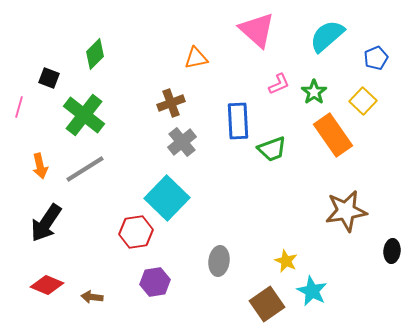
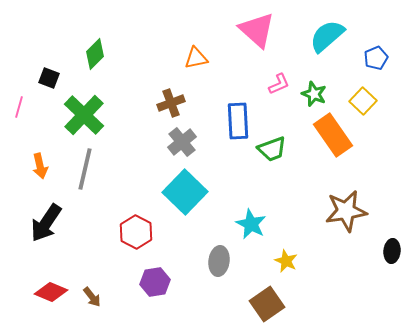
green star: moved 2 px down; rotated 15 degrees counterclockwise
green cross: rotated 6 degrees clockwise
gray line: rotated 45 degrees counterclockwise
cyan square: moved 18 px right, 6 px up
red hexagon: rotated 24 degrees counterclockwise
red diamond: moved 4 px right, 7 px down
cyan star: moved 61 px left, 67 px up
brown arrow: rotated 135 degrees counterclockwise
